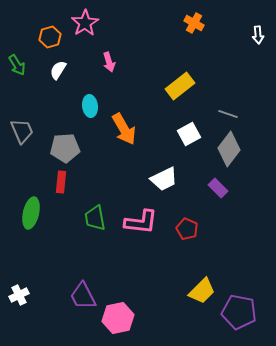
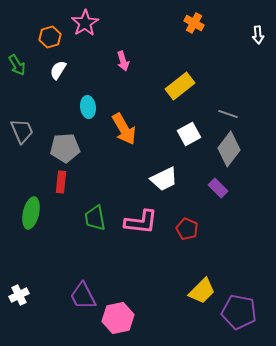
pink arrow: moved 14 px right, 1 px up
cyan ellipse: moved 2 px left, 1 px down
